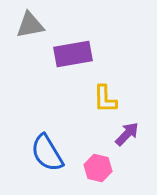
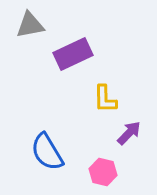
purple rectangle: rotated 15 degrees counterclockwise
purple arrow: moved 2 px right, 1 px up
blue semicircle: moved 1 px up
pink hexagon: moved 5 px right, 4 px down
